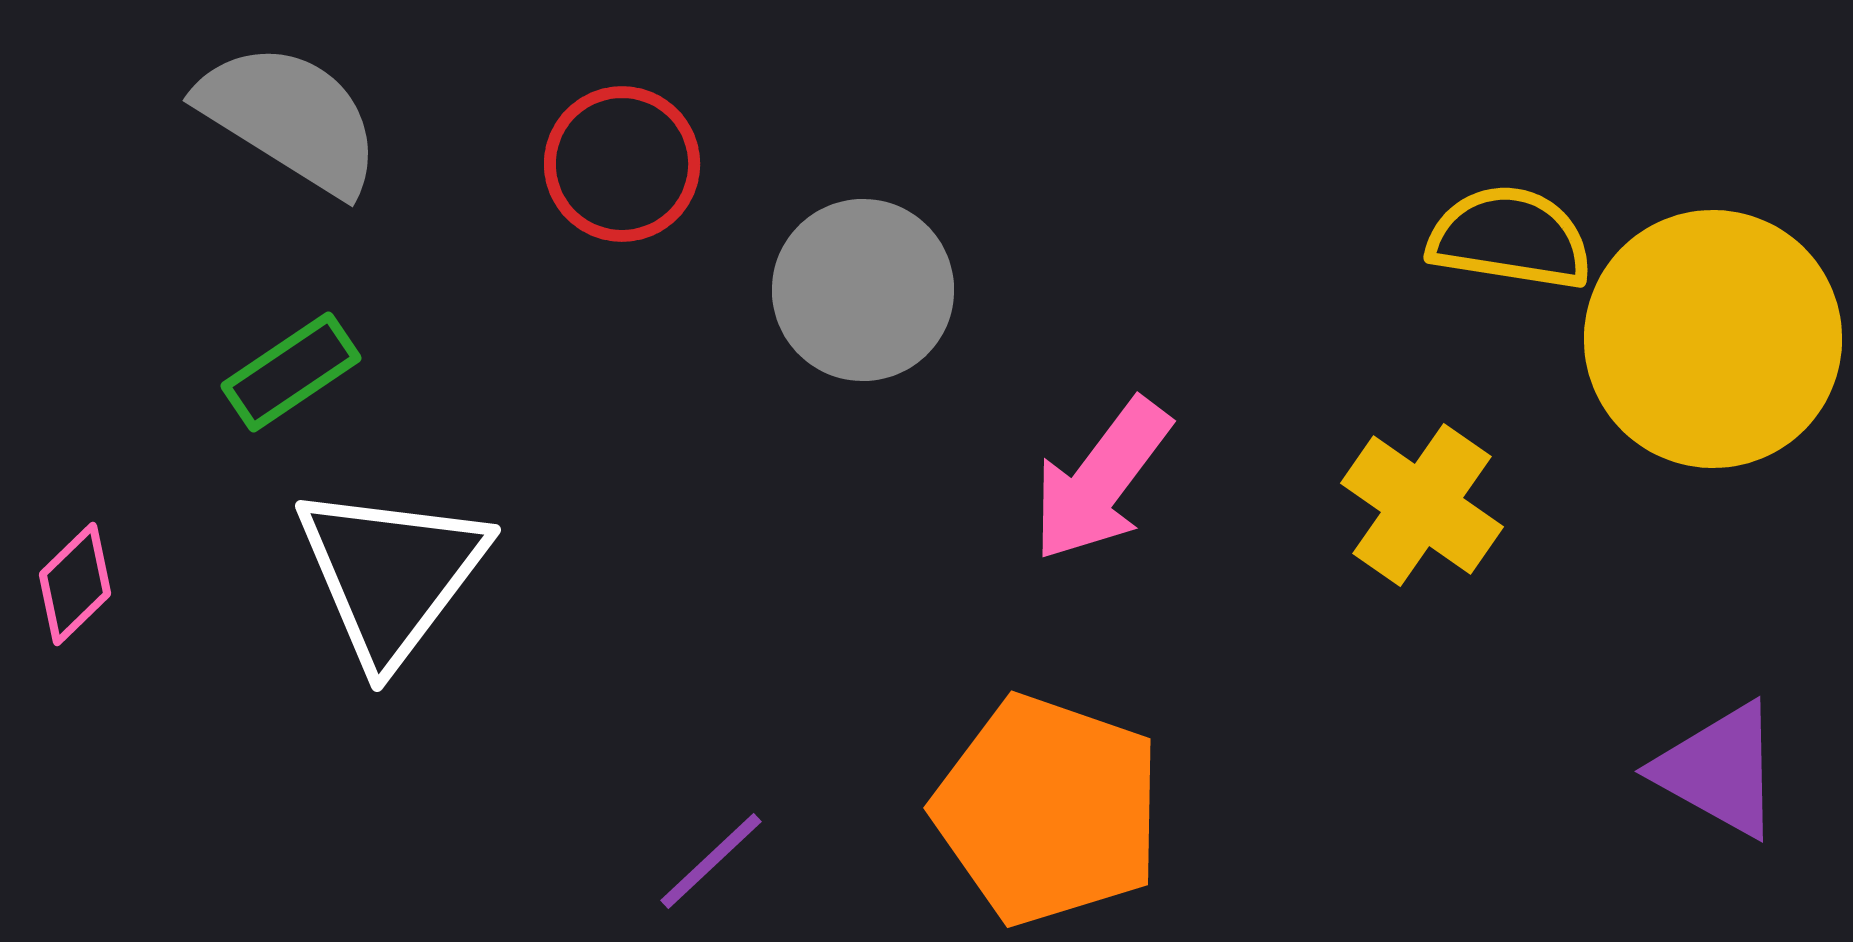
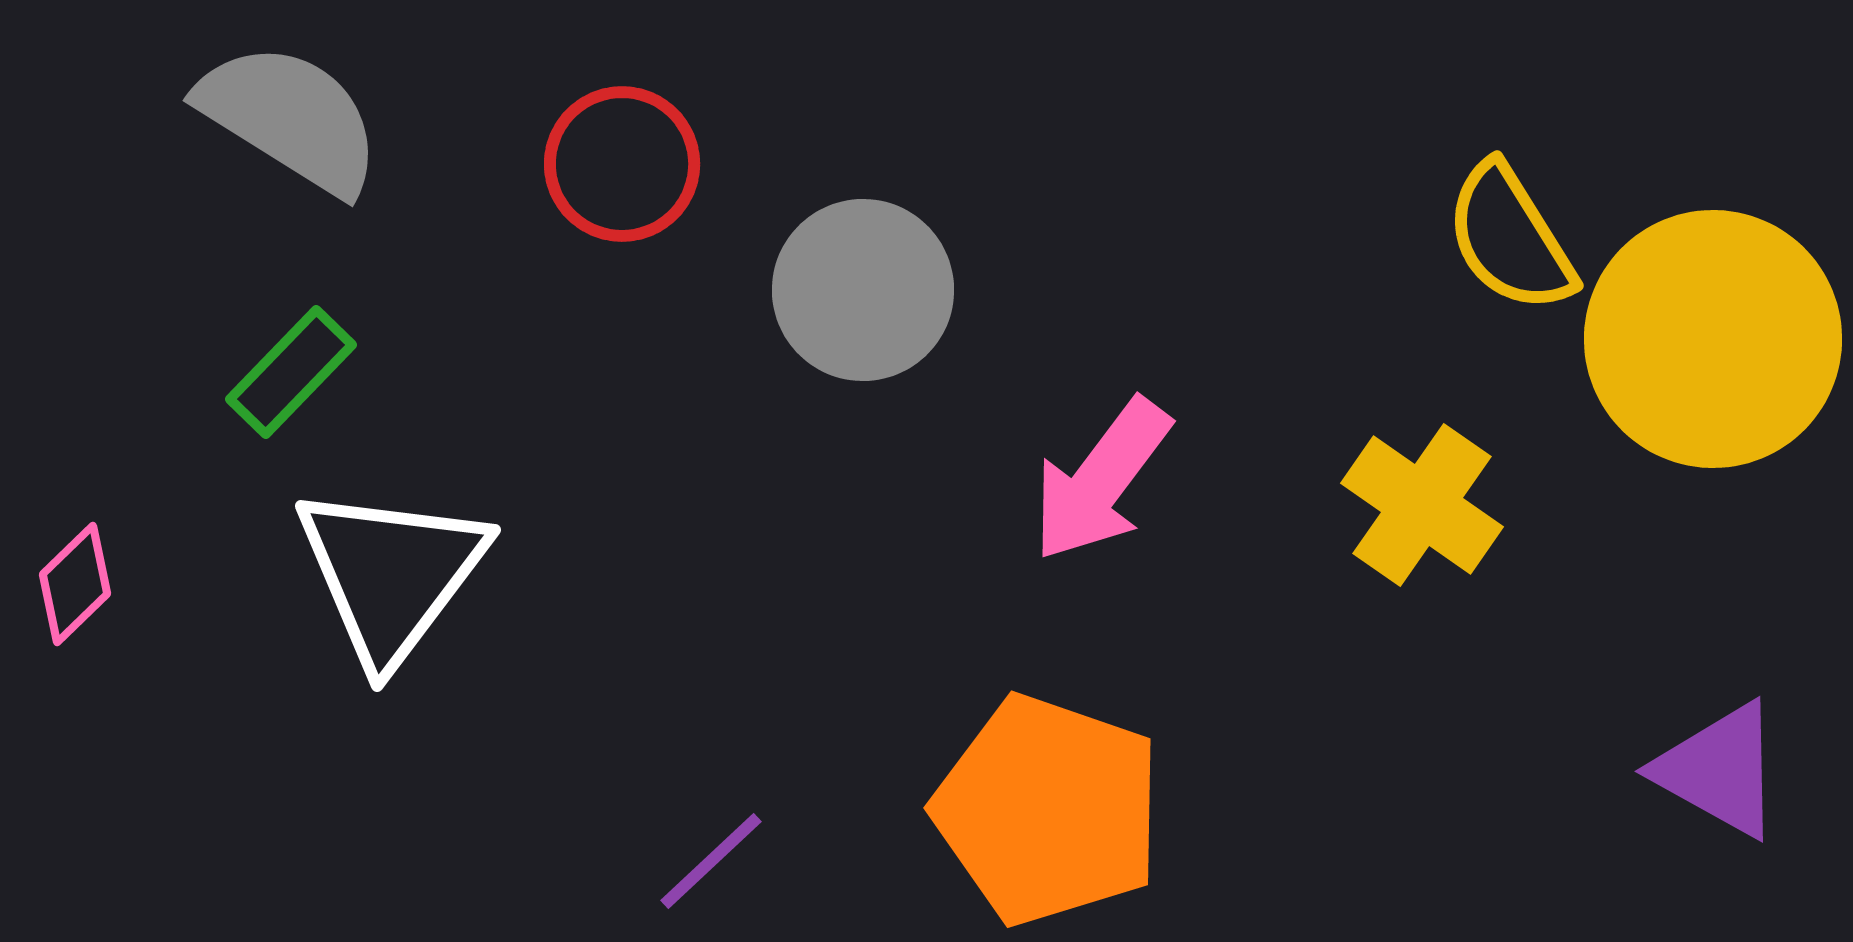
yellow semicircle: rotated 131 degrees counterclockwise
green rectangle: rotated 12 degrees counterclockwise
